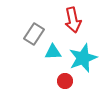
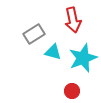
gray rectangle: rotated 25 degrees clockwise
cyan triangle: rotated 18 degrees clockwise
red circle: moved 7 px right, 10 px down
